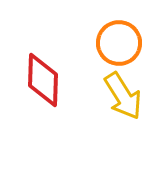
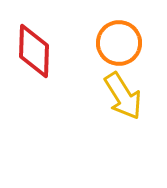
red diamond: moved 9 px left, 29 px up
